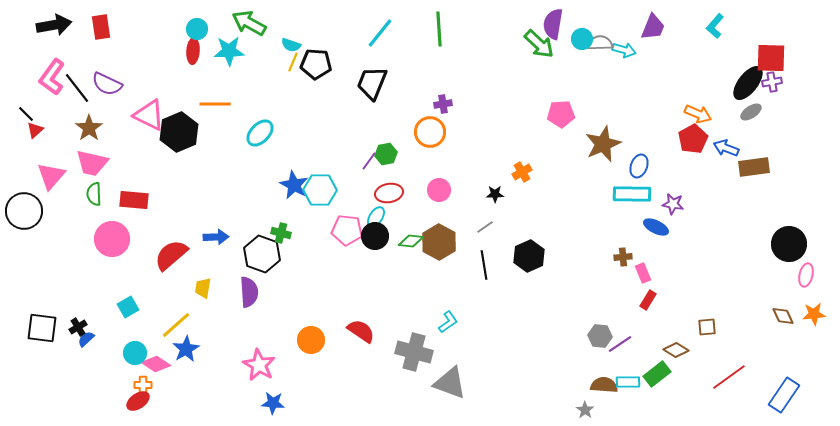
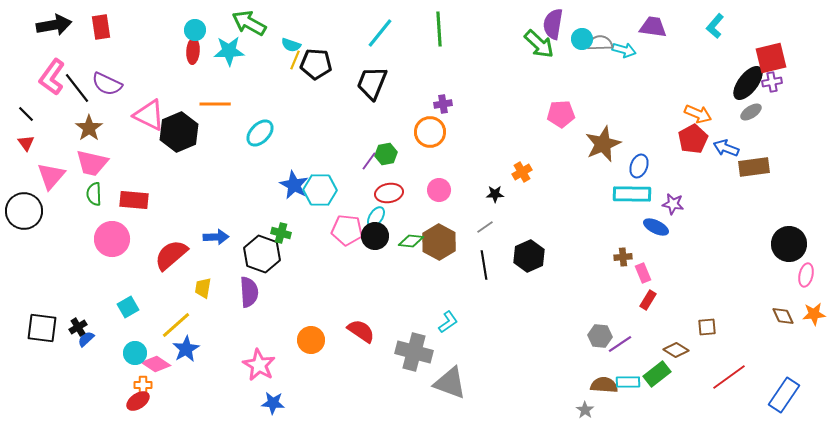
purple trapezoid at (653, 27): rotated 104 degrees counterclockwise
cyan circle at (197, 29): moved 2 px left, 1 px down
red square at (771, 58): rotated 16 degrees counterclockwise
yellow line at (293, 62): moved 2 px right, 2 px up
red triangle at (35, 130): moved 9 px left, 13 px down; rotated 24 degrees counterclockwise
